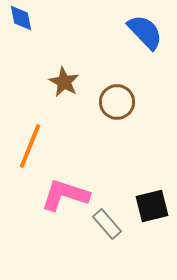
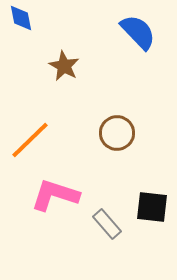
blue semicircle: moved 7 px left
brown star: moved 16 px up
brown circle: moved 31 px down
orange line: moved 6 px up; rotated 24 degrees clockwise
pink L-shape: moved 10 px left
black square: moved 1 px down; rotated 20 degrees clockwise
